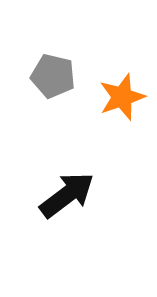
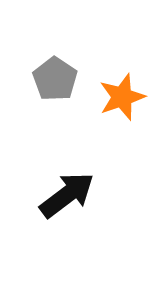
gray pentagon: moved 2 px right, 3 px down; rotated 21 degrees clockwise
